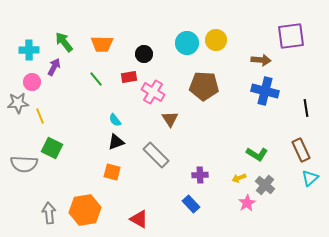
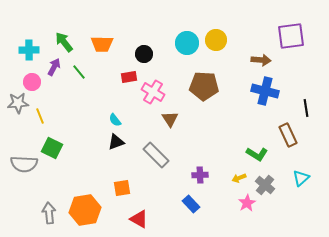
green line: moved 17 px left, 7 px up
brown rectangle: moved 13 px left, 15 px up
orange square: moved 10 px right, 16 px down; rotated 24 degrees counterclockwise
cyan triangle: moved 9 px left
